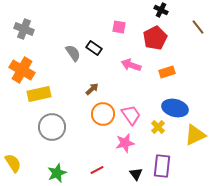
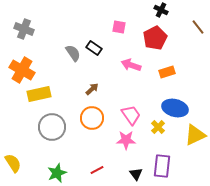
orange circle: moved 11 px left, 4 px down
pink star: moved 1 px right, 3 px up; rotated 12 degrees clockwise
